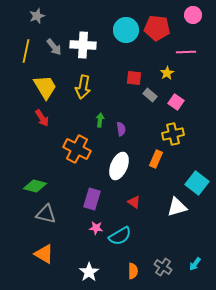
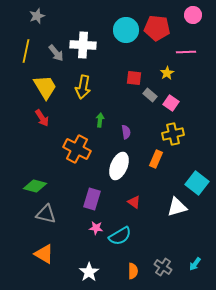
gray arrow: moved 2 px right, 6 px down
pink square: moved 5 px left, 1 px down
purple semicircle: moved 5 px right, 3 px down
